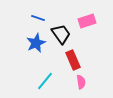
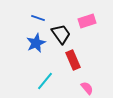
pink semicircle: moved 6 px right, 6 px down; rotated 32 degrees counterclockwise
